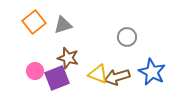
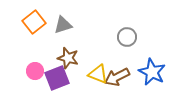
brown arrow: rotated 10 degrees counterclockwise
